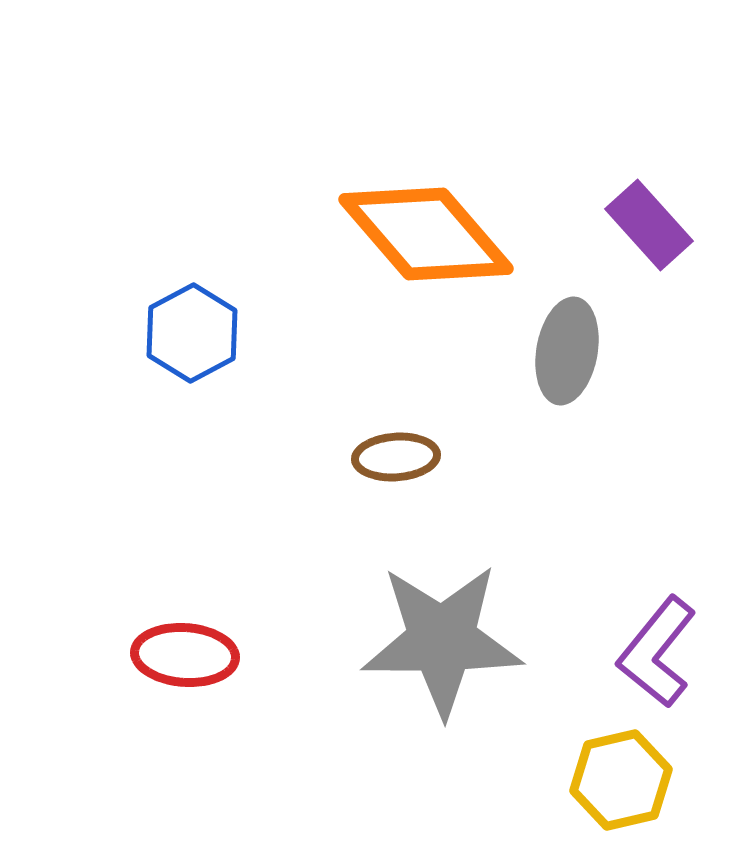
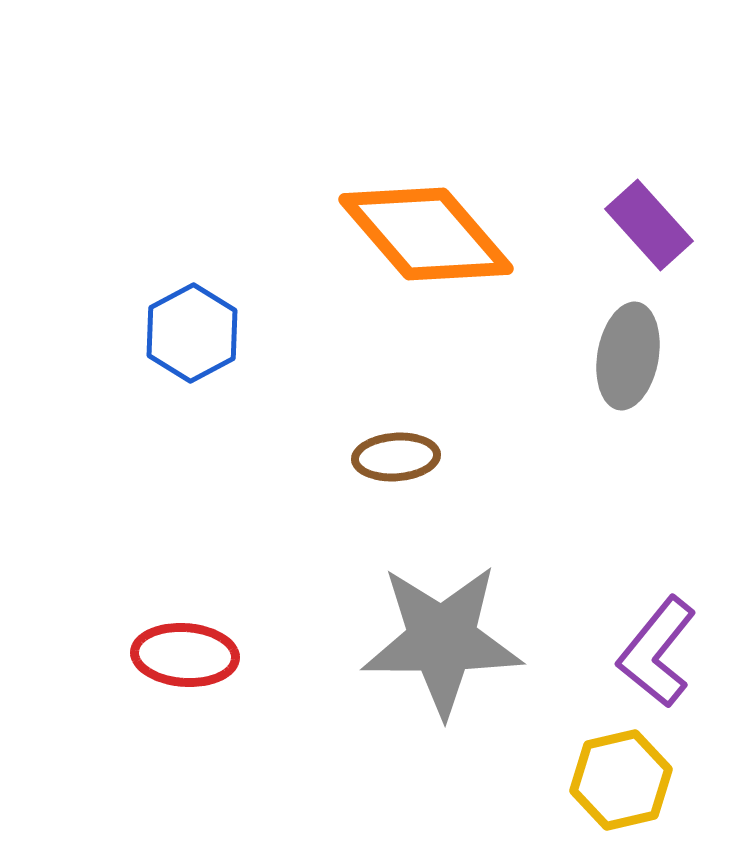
gray ellipse: moved 61 px right, 5 px down
